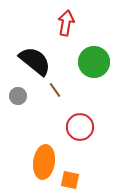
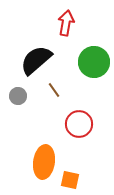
black semicircle: moved 1 px right, 1 px up; rotated 80 degrees counterclockwise
brown line: moved 1 px left
red circle: moved 1 px left, 3 px up
